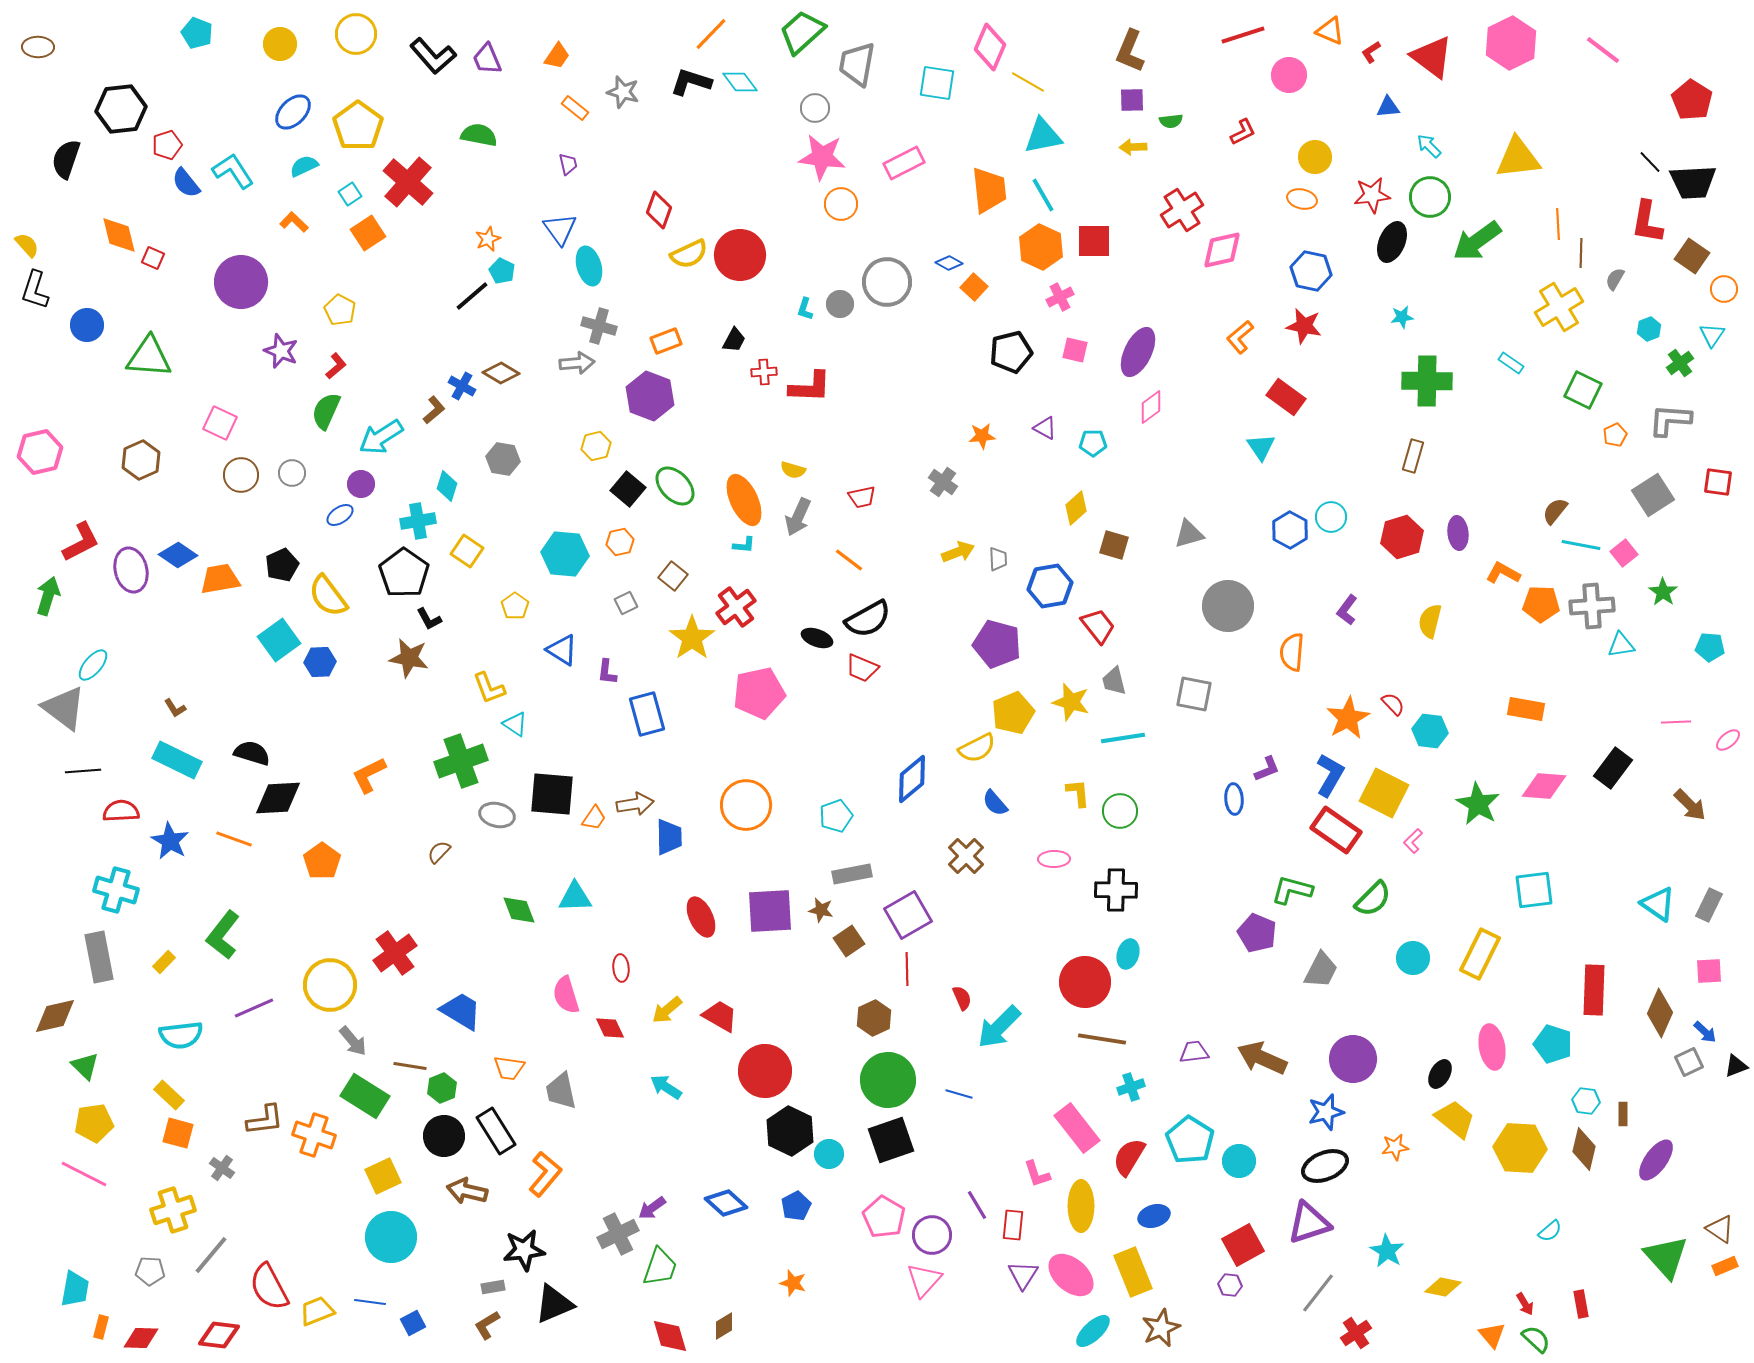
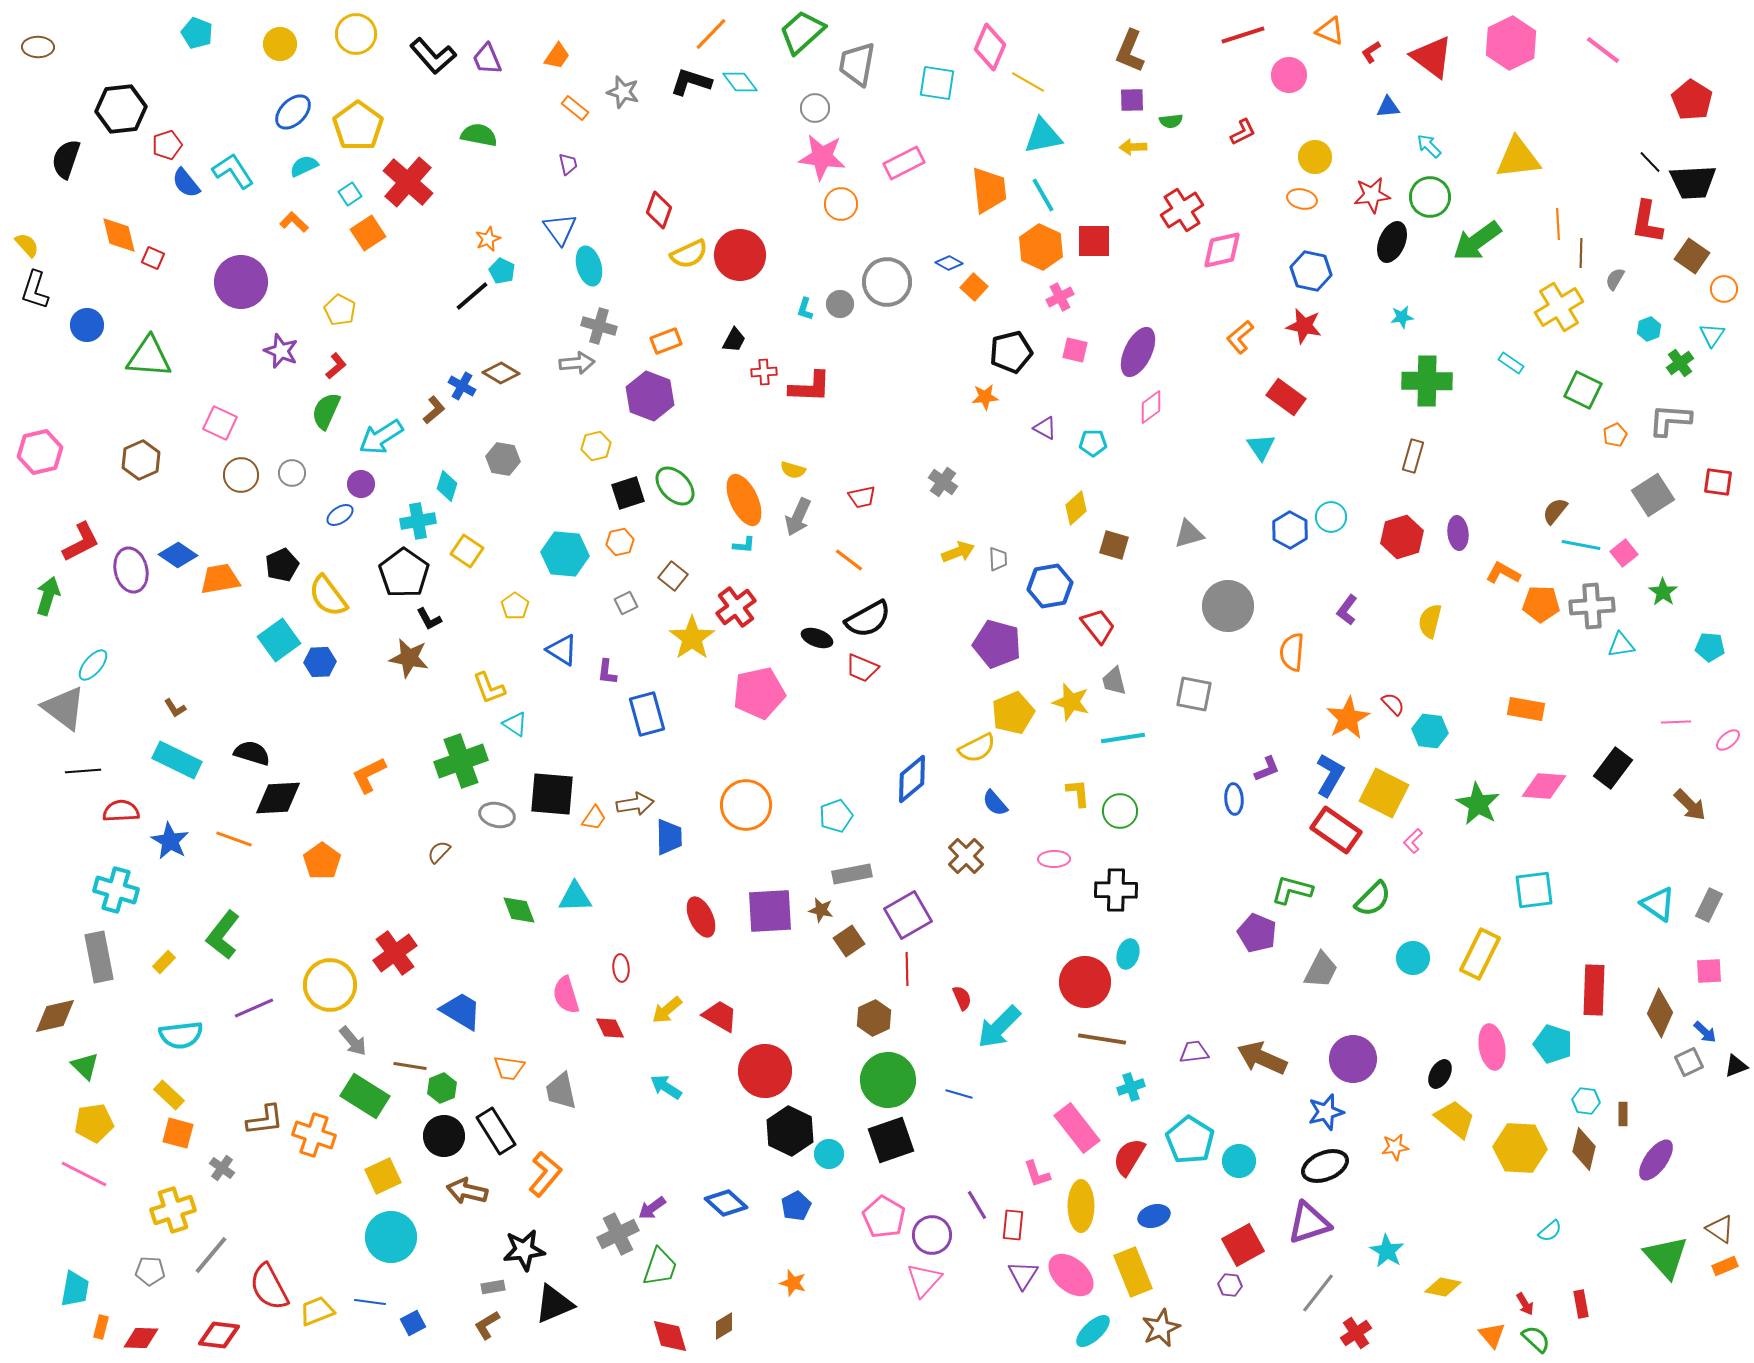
orange star at (982, 436): moved 3 px right, 39 px up
black square at (628, 489): moved 4 px down; rotated 32 degrees clockwise
